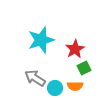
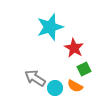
cyan star: moved 9 px right, 13 px up
red star: moved 1 px left, 1 px up; rotated 12 degrees counterclockwise
green square: moved 1 px down
orange semicircle: rotated 28 degrees clockwise
